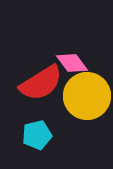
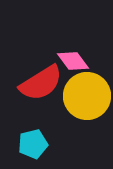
pink diamond: moved 1 px right, 2 px up
cyan pentagon: moved 4 px left, 9 px down
